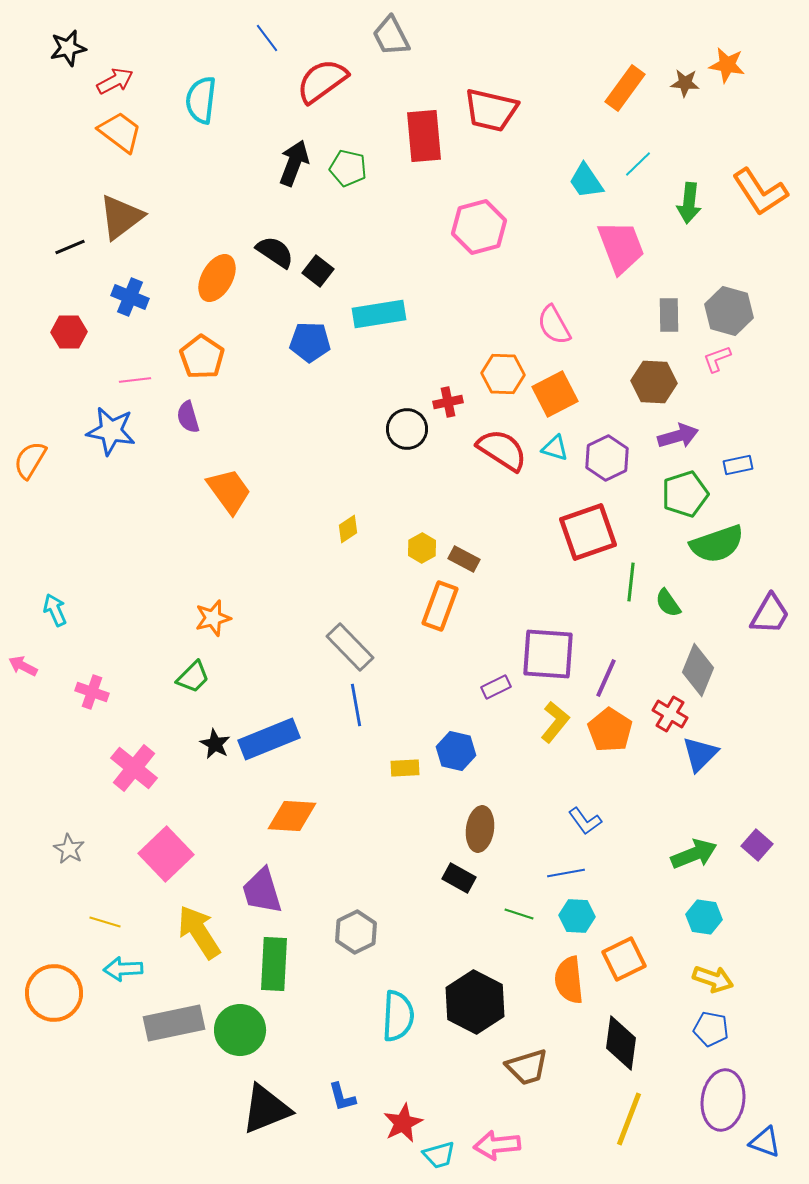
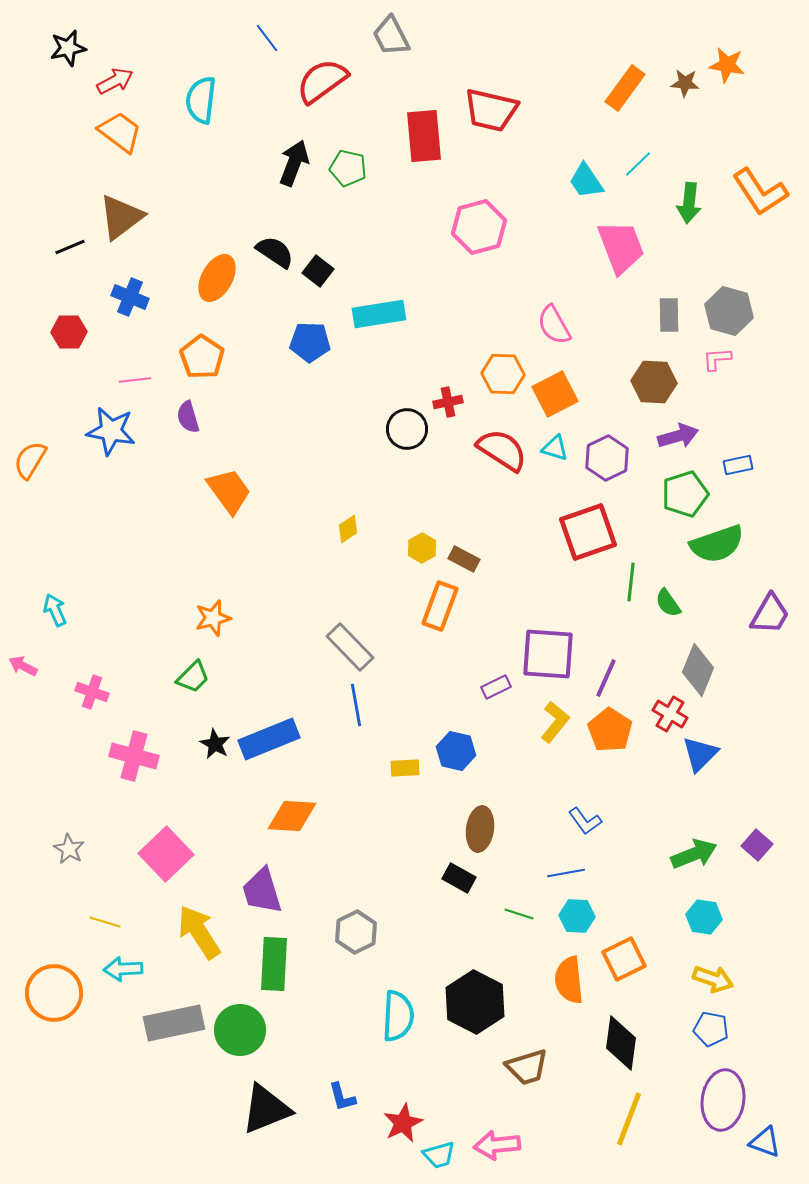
pink L-shape at (717, 359): rotated 16 degrees clockwise
pink cross at (134, 768): moved 12 px up; rotated 24 degrees counterclockwise
